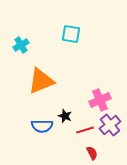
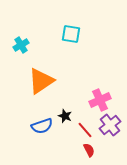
orange triangle: rotated 12 degrees counterclockwise
blue semicircle: rotated 20 degrees counterclockwise
red line: rotated 66 degrees clockwise
red semicircle: moved 3 px left, 3 px up
